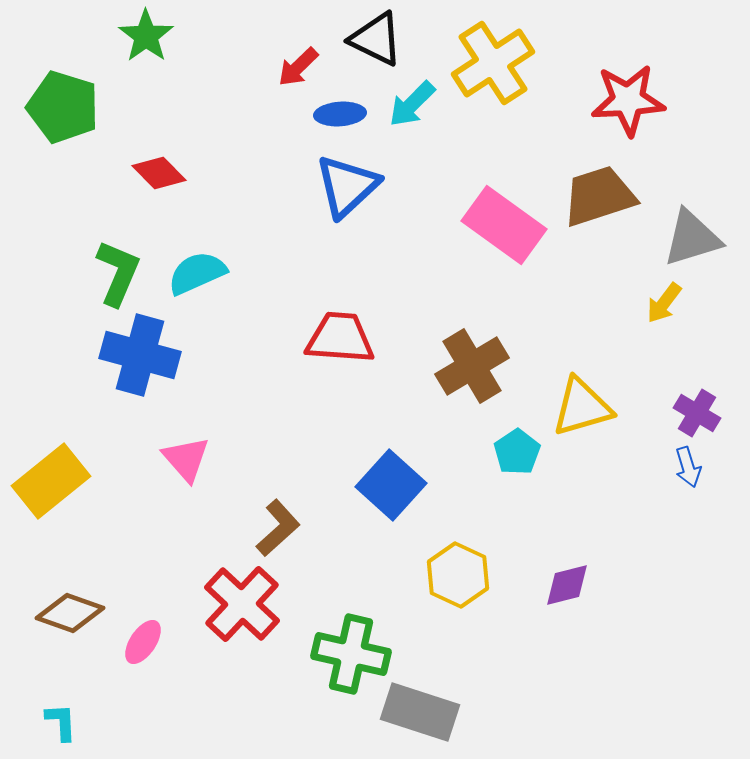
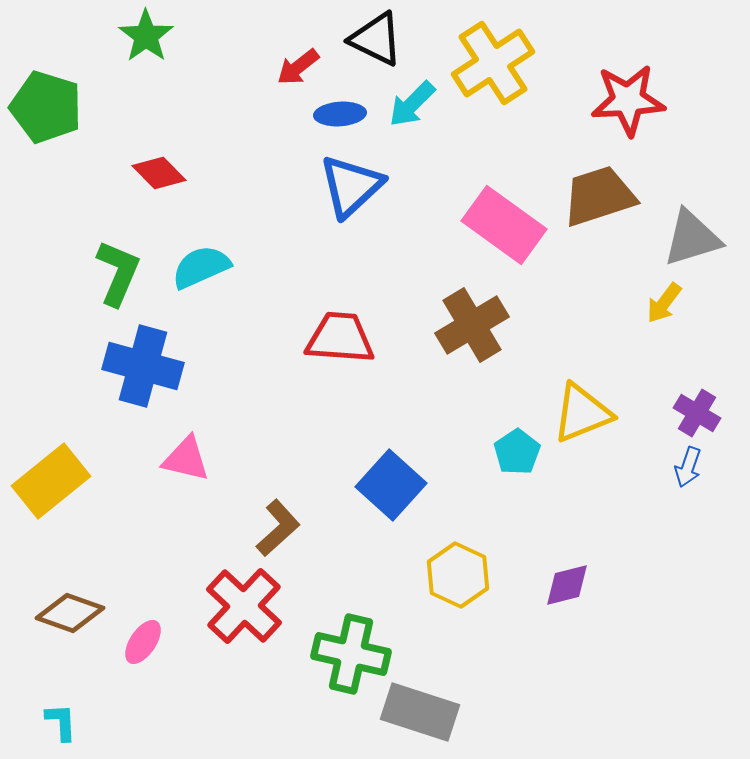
red arrow: rotated 6 degrees clockwise
green pentagon: moved 17 px left
blue triangle: moved 4 px right
cyan semicircle: moved 4 px right, 6 px up
blue cross: moved 3 px right, 11 px down
brown cross: moved 41 px up
yellow triangle: moved 6 px down; rotated 6 degrees counterclockwise
pink triangle: rotated 36 degrees counterclockwise
blue arrow: rotated 36 degrees clockwise
red cross: moved 2 px right, 2 px down
